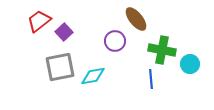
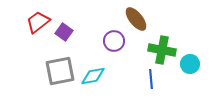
red trapezoid: moved 1 px left, 1 px down
purple square: rotated 12 degrees counterclockwise
purple circle: moved 1 px left
gray square: moved 4 px down
